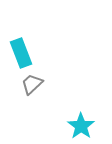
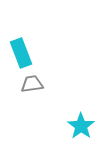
gray trapezoid: rotated 35 degrees clockwise
